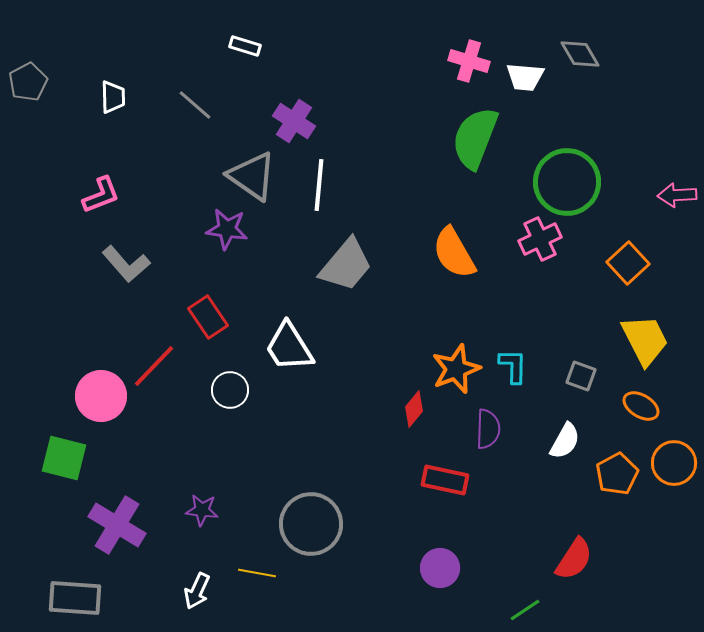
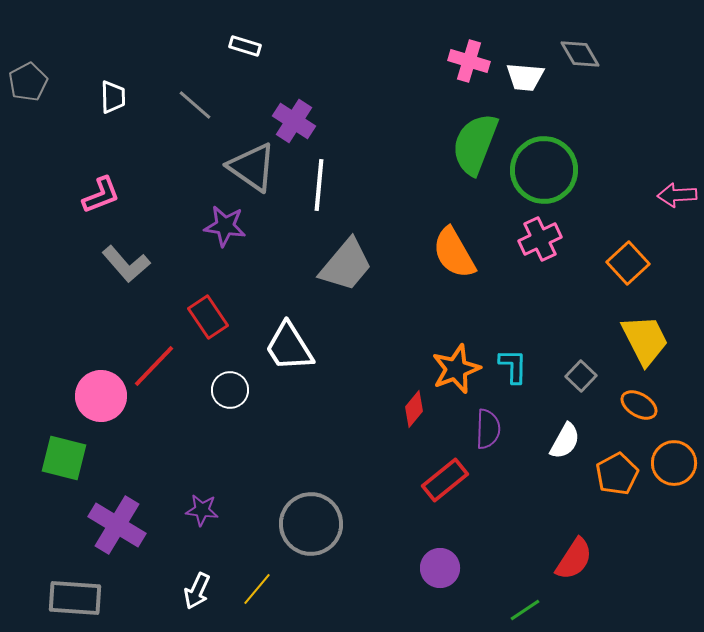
green semicircle at (475, 138): moved 6 px down
gray triangle at (252, 176): moved 9 px up
green circle at (567, 182): moved 23 px left, 12 px up
purple star at (227, 229): moved 2 px left, 3 px up
gray square at (581, 376): rotated 24 degrees clockwise
orange ellipse at (641, 406): moved 2 px left, 1 px up
red rectangle at (445, 480): rotated 51 degrees counterclockwise
yellow line at (257, 573): moved 16 px down; rotated 60 degrees counterclockwise
